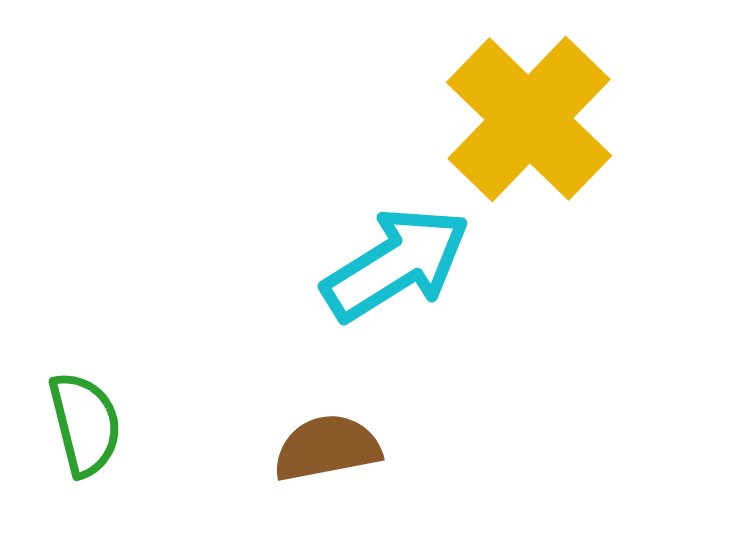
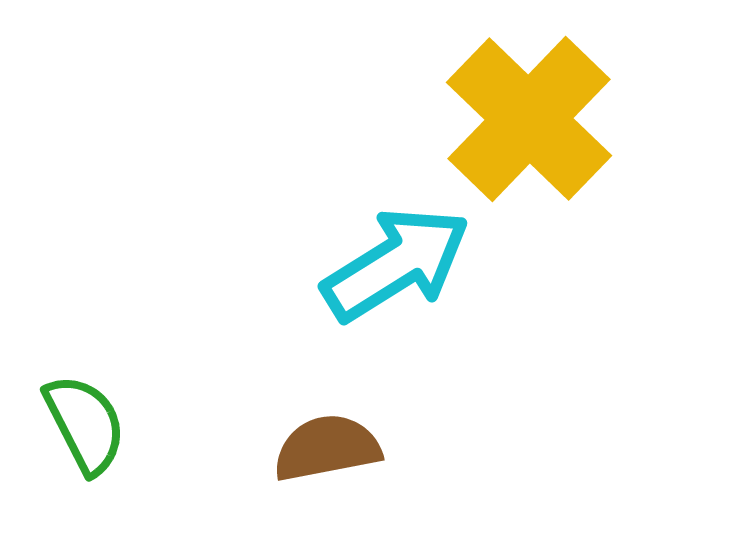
green semicircle: rotated 13 degrees counterclockwise
